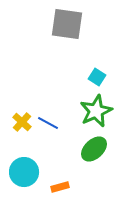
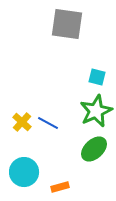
cyan square: rotated 18 degrees counterclockwise
